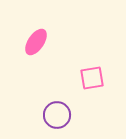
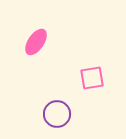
purple circle: moved 1 px up
